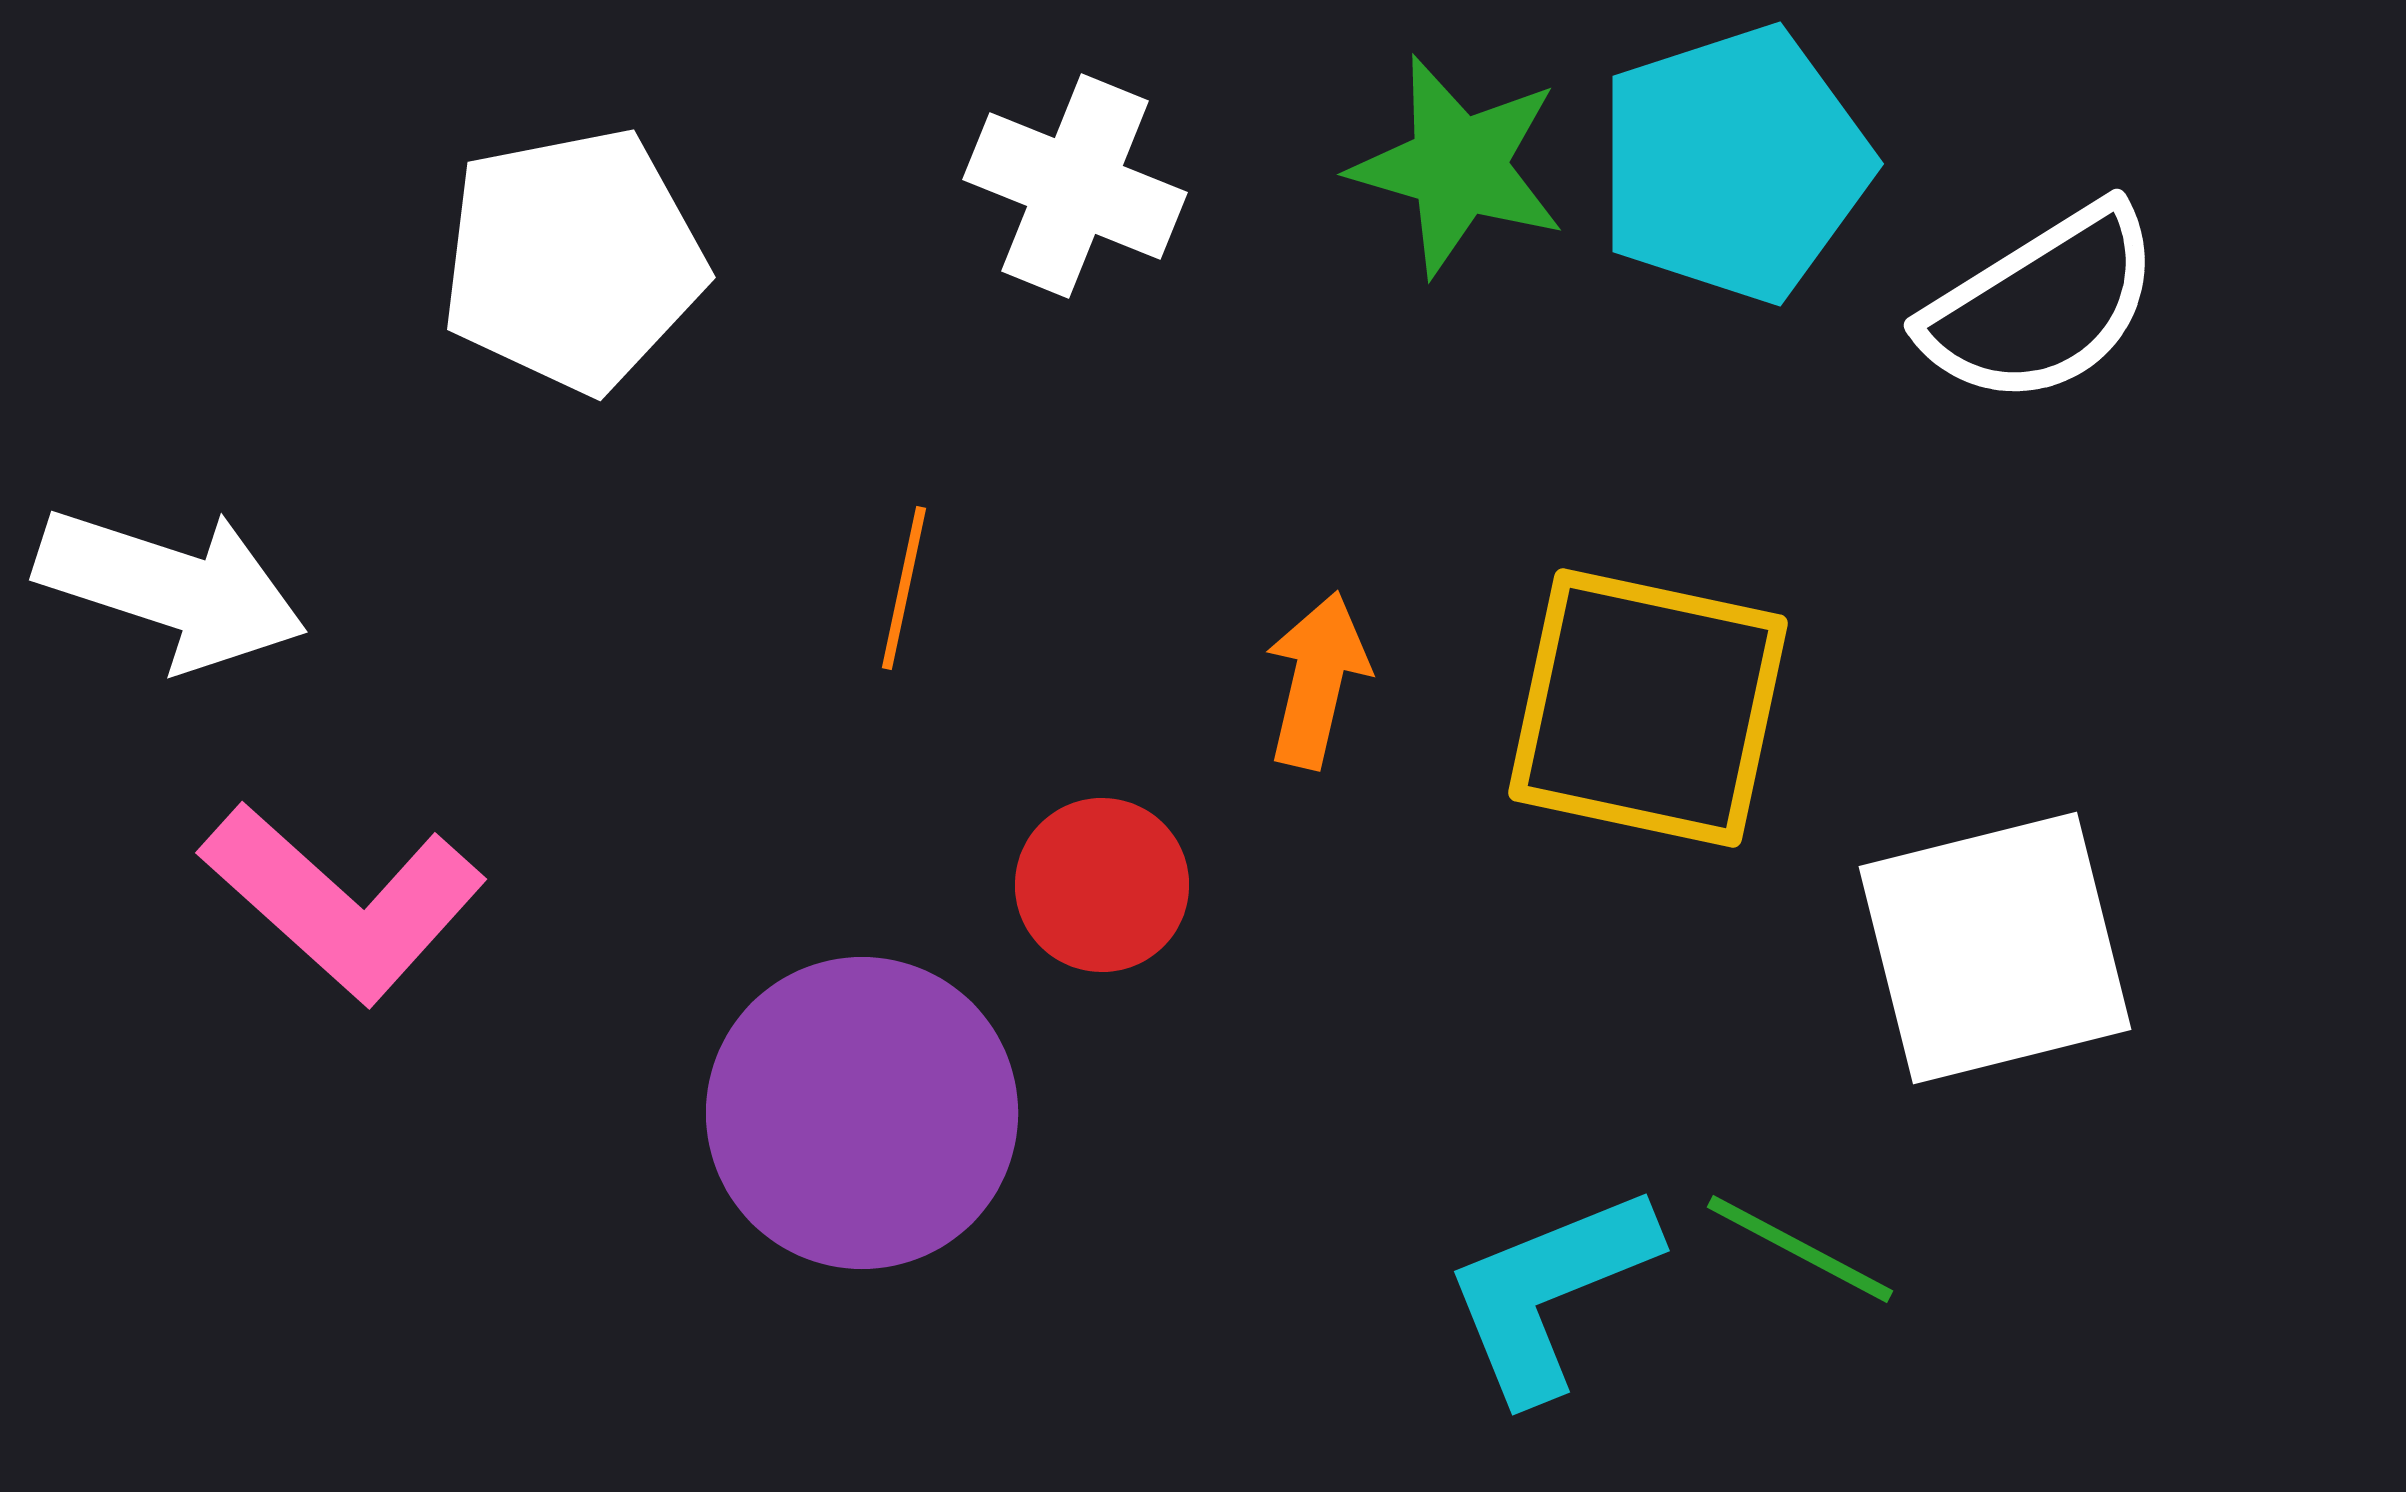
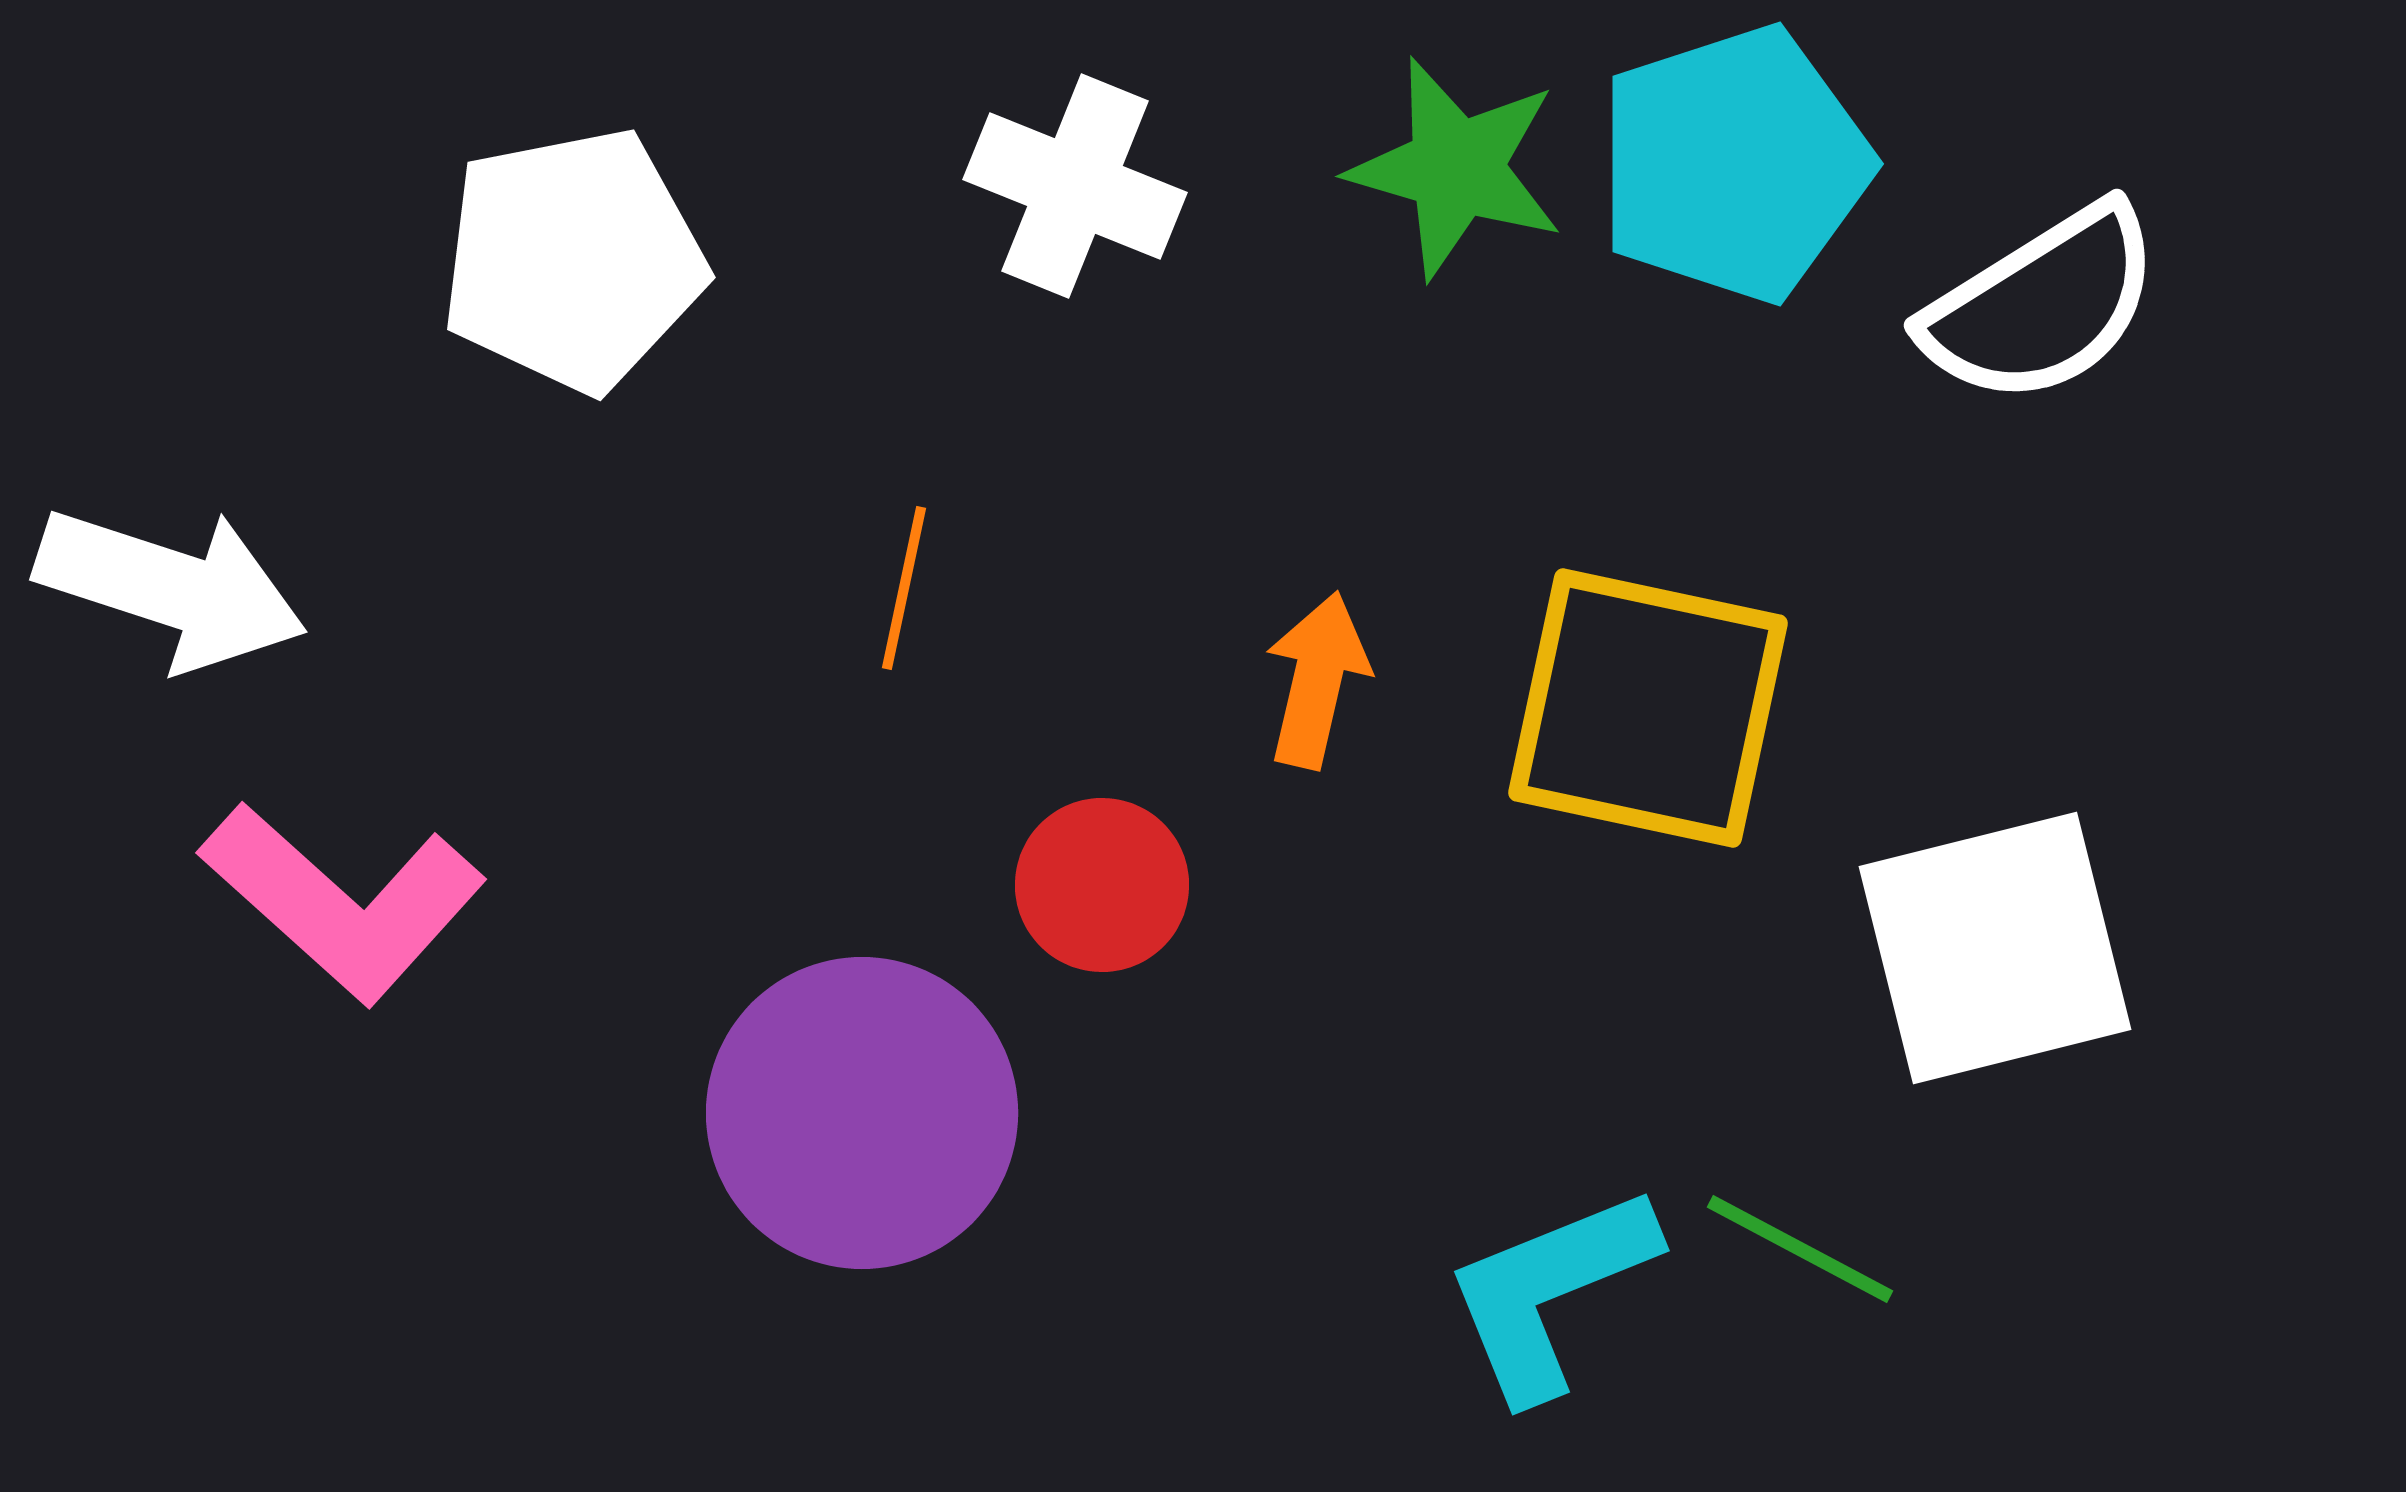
green star: moved 2 px left, 2 px down
